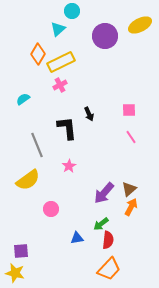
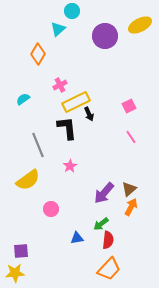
yellow rectangle: moved 15 px right, 40 px down
pink square: moved 4 px up; rotated 24 degrees counterclockwise
gray line: moved 1 px right
pink star: moved 1 px right
yellow star: rotated 18 degrees counterclockwise
